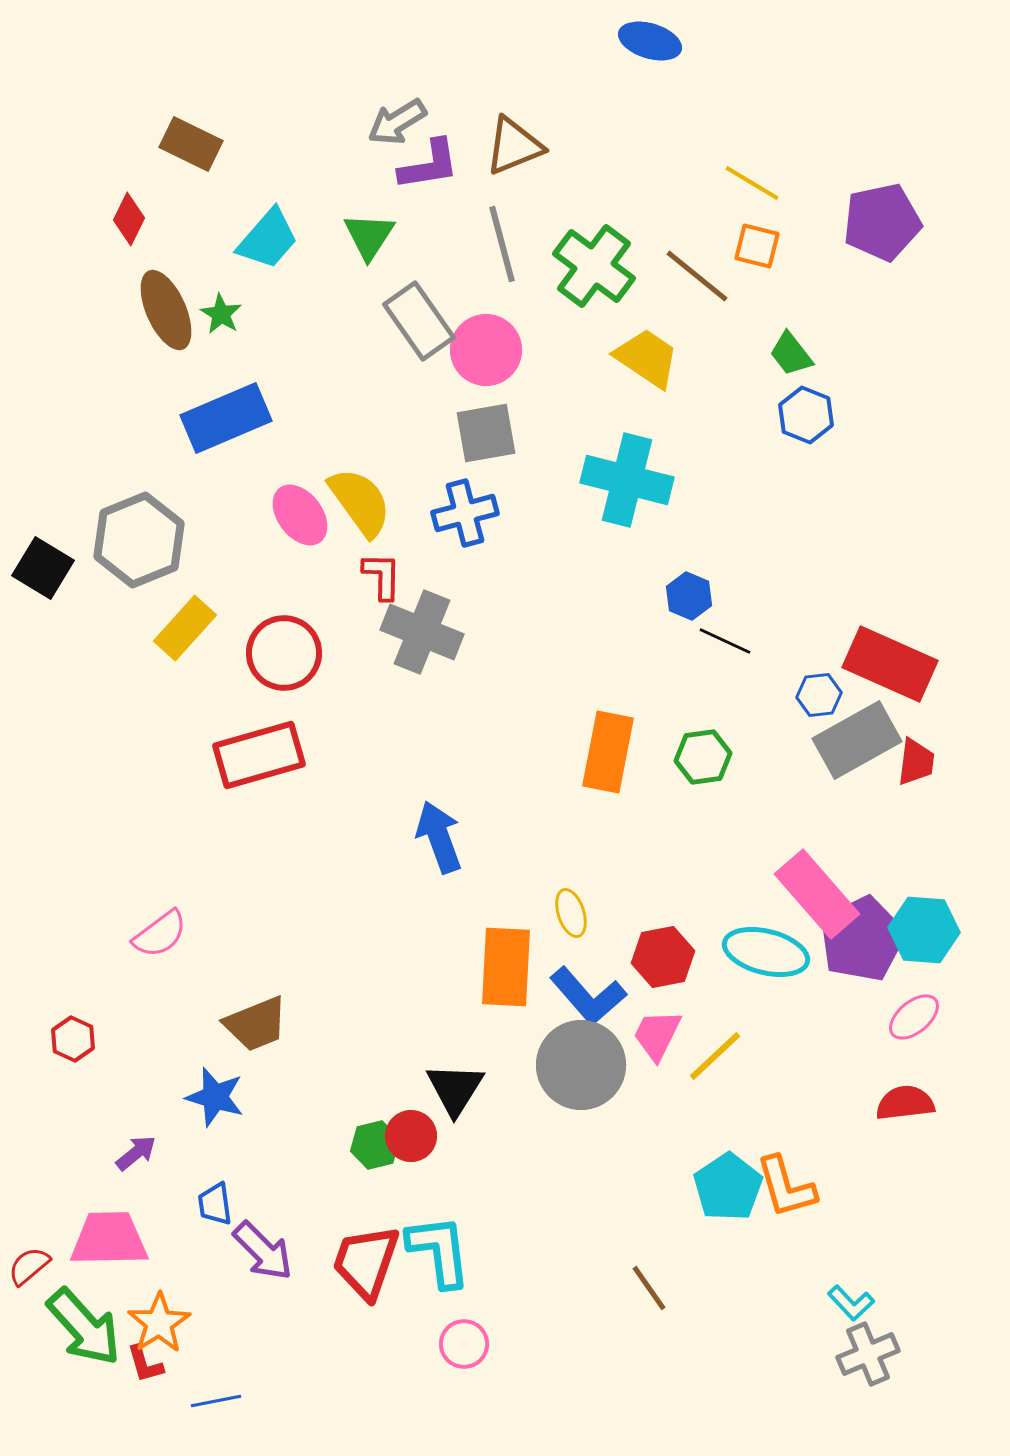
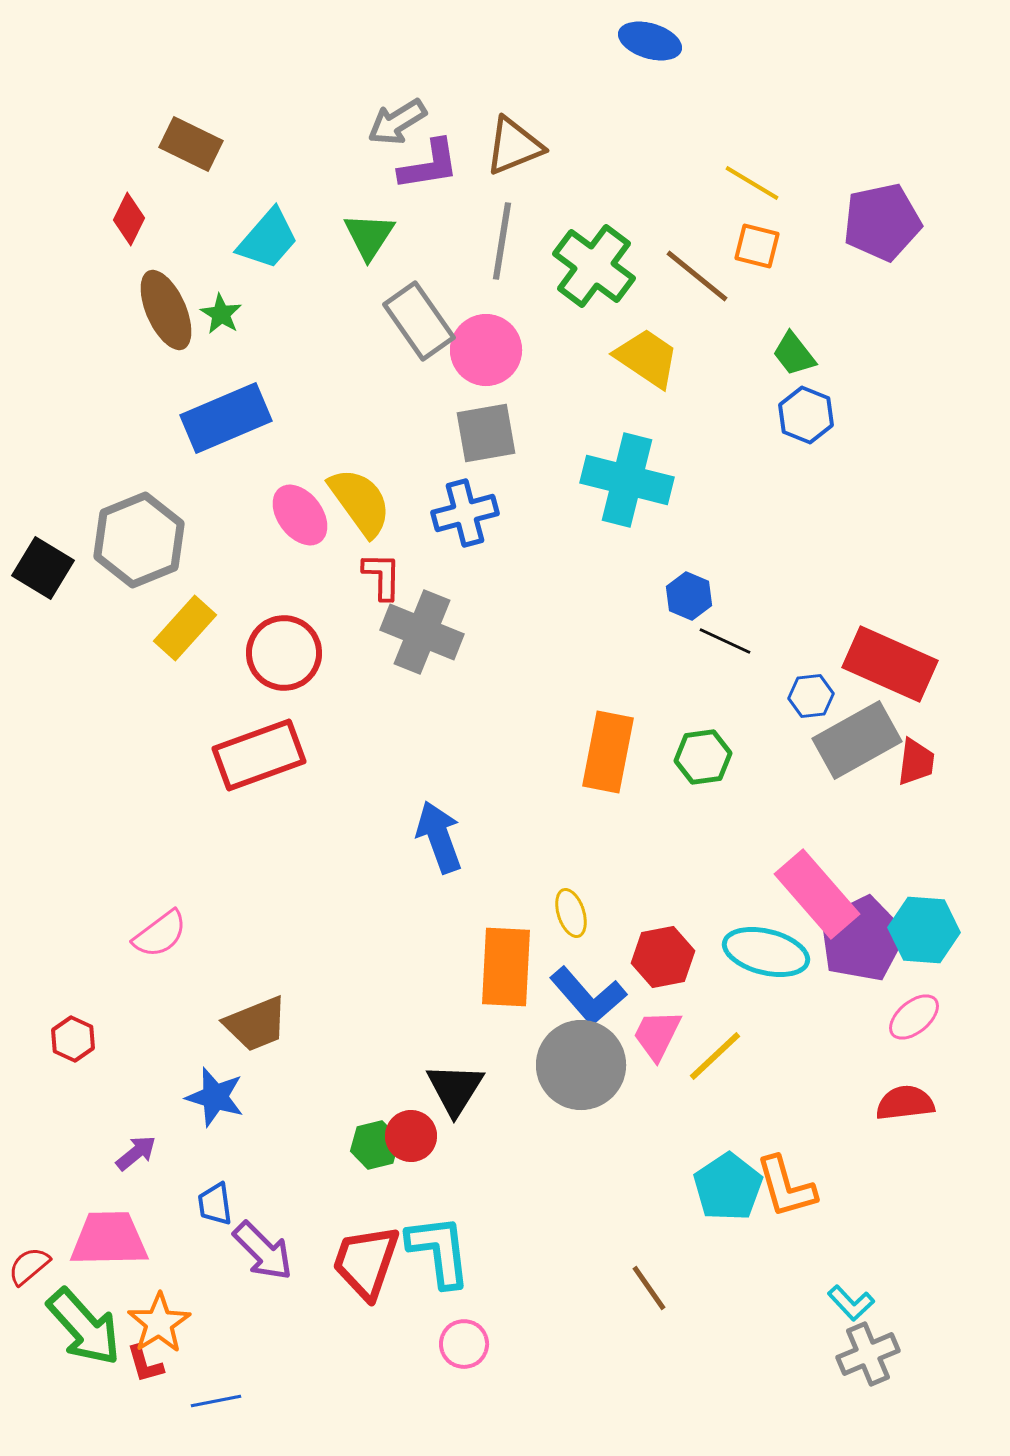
gray line at (502, 244): moved 3 px up; rotated 24 degrees clockwise
green trapezoid at (791, 354): moved 3 px right
blue hexagon at (819, 695): moved 8 px left, 1 px down
red rectangle at (259, 755): rotated 4 degrees counterclockwise
